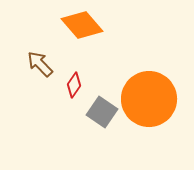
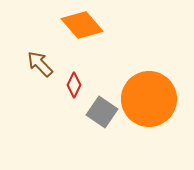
red diamond: rotated 10 degrees counterclockwise
